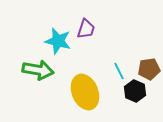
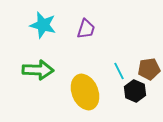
cyan star: moved 15 px left, 16 px up
green arrow: rotated 8 degrees counterclockwise
